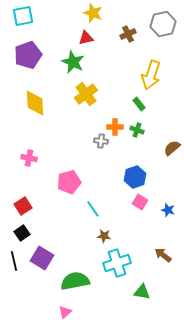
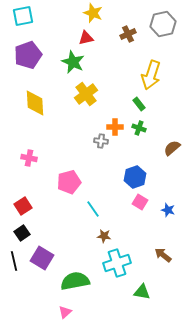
green cross: moved 2 px right, 2 px up
